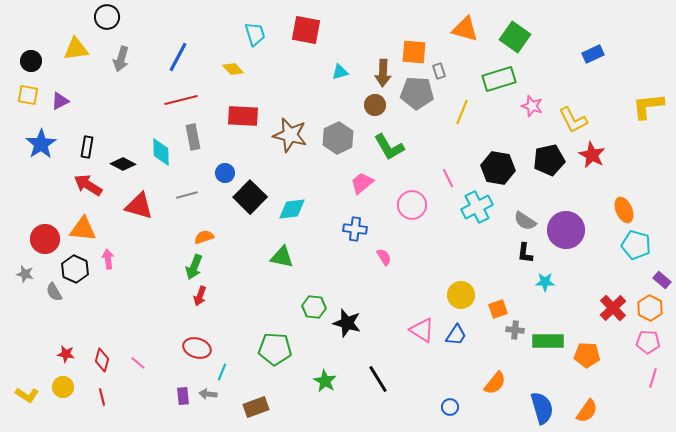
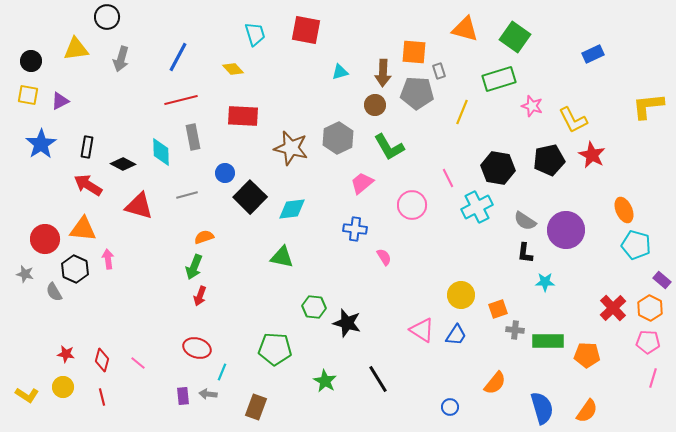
brown star at (290, 135): moved 1 px right, 13 px down
brown rectangle at (256, 407): rotated 50 degrees counterclockwise
